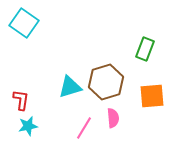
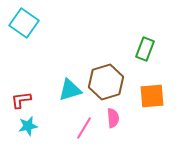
cyan triangle: moved 3 px down
red L-shape: rotated 105 degrees counterclockwise
